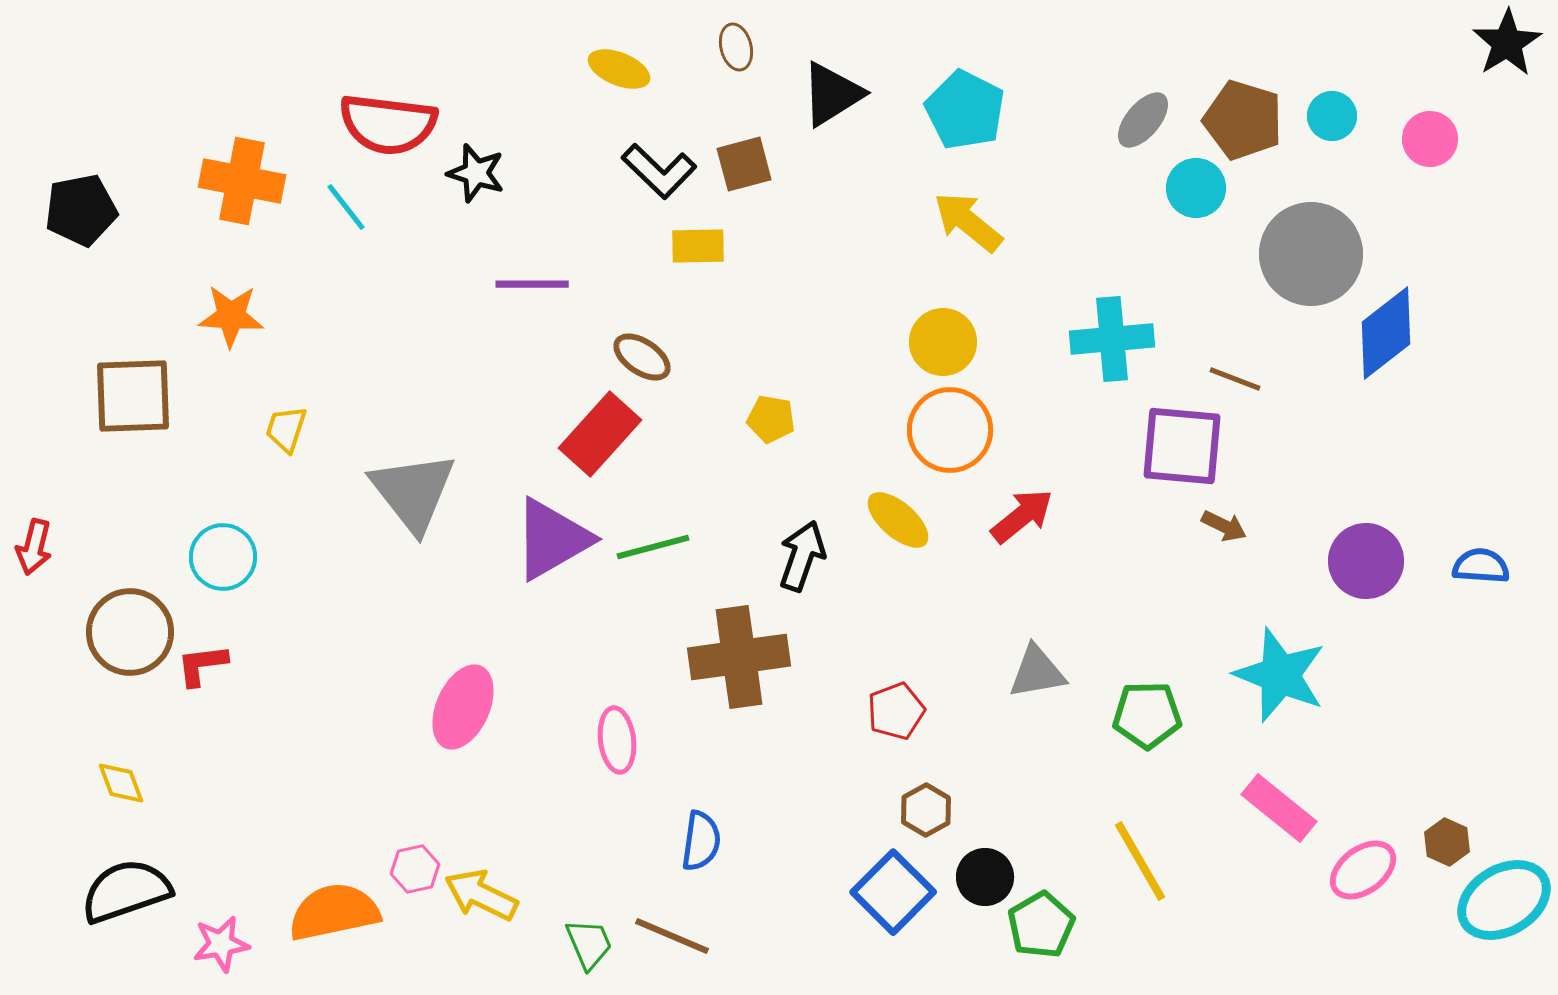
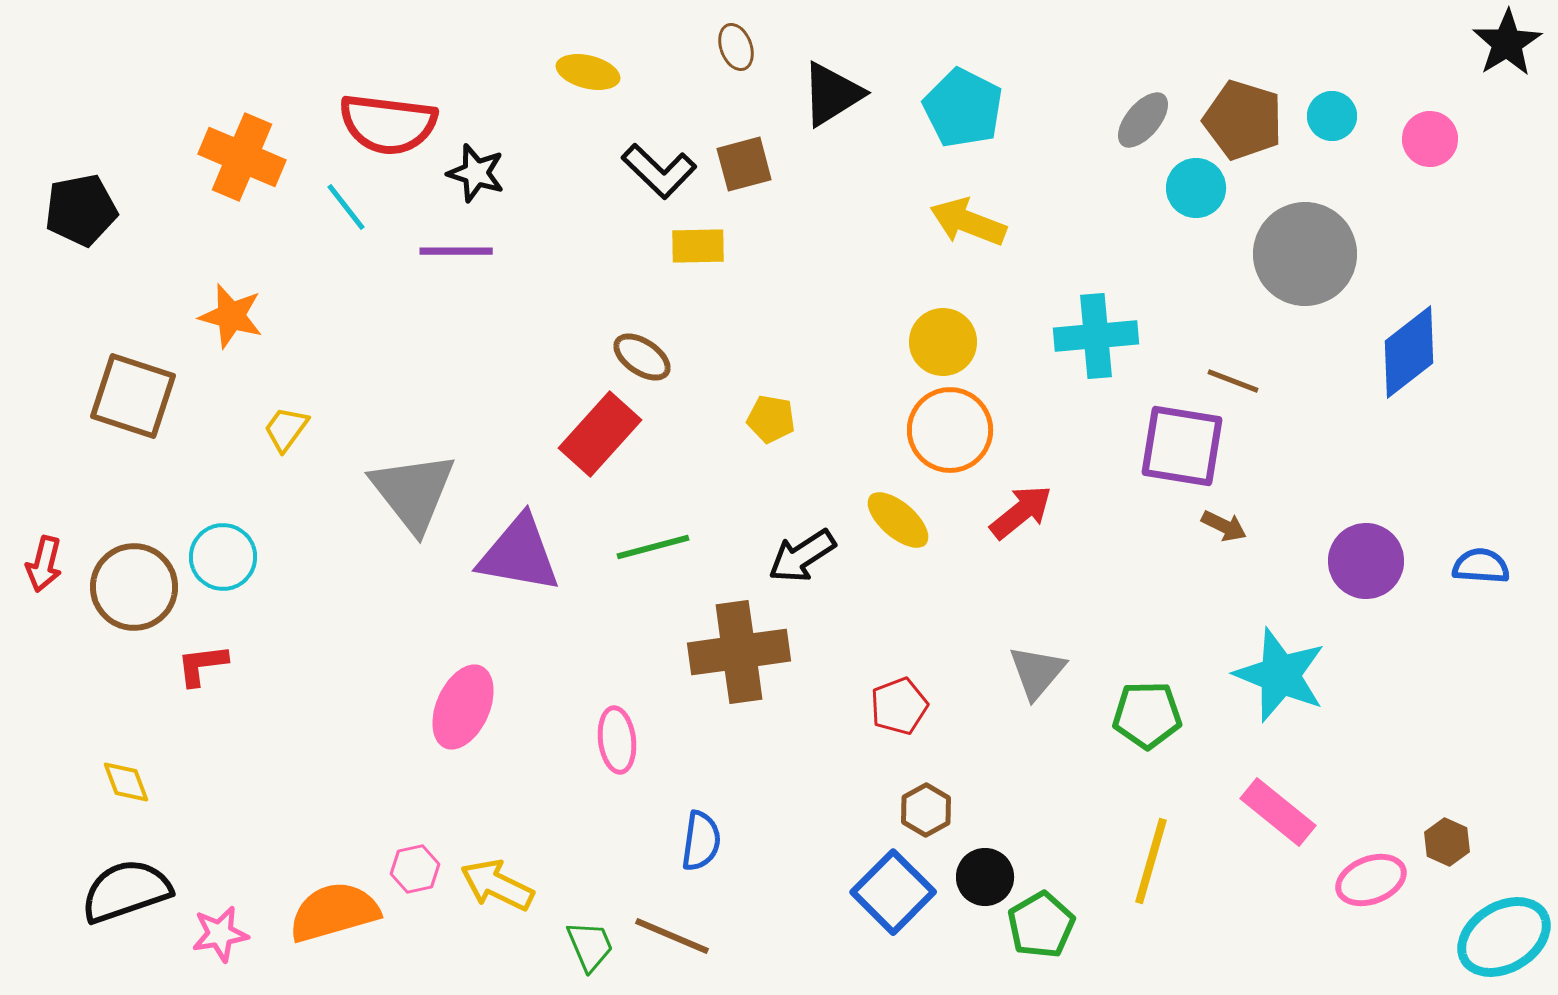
brown ellipse at (736, 47): rotated 6 degrees counterclockwise
yellow ellipse at (619, 69): moved 31 px left, 3 px down; rotated 8 degrees counterclockwise
cyan pentagon at (965, 110): moved 2 px left, 2 px up
orange cross at (242, 181): moved 24 px up; rotated 12 degrees clockwise
yellow arrow at (968, 222): rotated 18 degrees counterclockwise
gray circle at (1311, 254): moved 6 px left
purple line at (532, 284): moved 76 px left, 33 px up
orange star at (231, 316): rotated 12 degrees clockwise
blue diamond at (1386, 333): moved 23 px right, 19 px down
cyan cross at (1112, 339): moved 16 px left, 3 px up
brown line at (1235, 379): moved 2 px left, 2 px down
brown square at (133, 396): rotated 20 degrees clockwise
yellow trapezoid at (286, 429): rotated 18 degrees clockwise
purple square at (1182, 446): rotated 4 degrees clockwise
red arrow at (1022, 516): moved 1 px left, 4 px up
purple triangle at (552, 539): moved 33 px left, 15 px down; rotated 40 degrees clockwise
red arrow at (34, 547): moved 10 px right, 17 px down
black arrow at (802, 556): rotated 142 degrees counterclockwise
brown circle at (130, 632): moved 4 px right, 45 px up
brown cross at (739, 657): moved 5 px up
gray triangle at (1037, 672): rotated 40 degrees counterclockwise
red pentagon at (896, 711): moved 3 px right, 5 px up
yellow diamond at (121, 783): moved 5 px right, 1 px up
pink rectangle at (1279, 808): moved 1 px left, 4 px down
yellow line at (1140, 861): moved 11 px right; rotated 46 degrees clockwise
pink ellipse at (1363, 870): moved 8 px right, 10 px down; rotated 16 degrees clockwise
yellow arrow at (481, 895): moved 16 px right, 10 px up
cyan ellipse at (1504, 900): moved 37 px down
orange semicircle at (334, 912): rotated 4 degrees counterclockwise
pink star at (221, 944): moved 1 px left, 10 px up
green trapezoid at (589, 944): moved 1 px right, 2 px down
